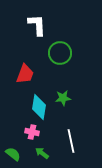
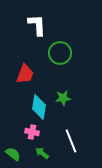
white line: rotated 10 degrees counterclockwise
